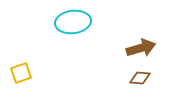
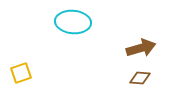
cyan ellipse: rotated 12 degrees clockwise
